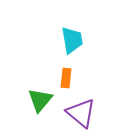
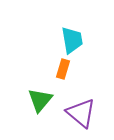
orange rectangle: moved 3 px left, 9 px up; rotated 12 degrees clockwise
